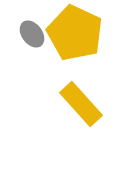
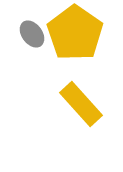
yellow pentagon: rotated 10 degrees clockwise
